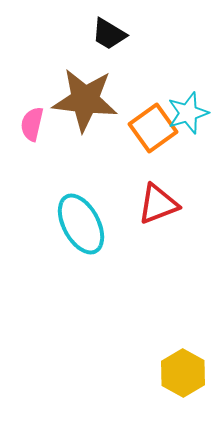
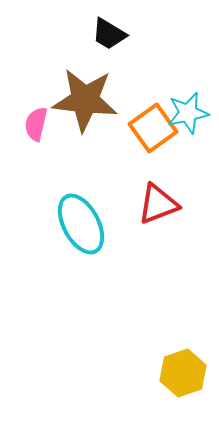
cyan star: rotated 6 degrees clockwise
pink semicircle: moved 4 px right
yellow hexagon: rotated 12 degrees clockwise
